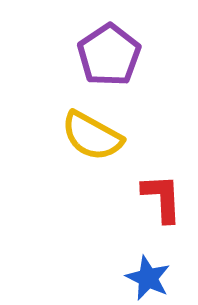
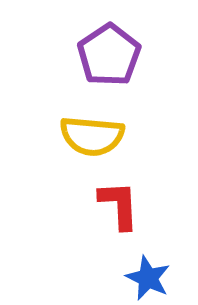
yellow semicircle: rotated 24 degrees counterclockwise
red L-shape: moved 43 px left, 7 px down
